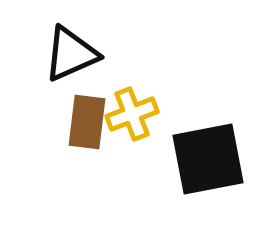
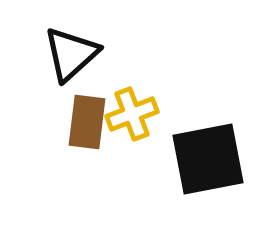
black triangle: rotated 18 degrees counterclockwise
